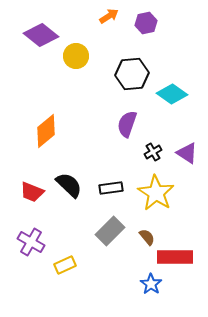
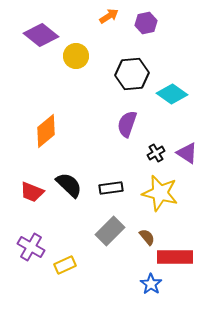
black cross: moved 3 px right, 1 px down
yellow star: moved 4 px right; rotated 18 degrees counterclockwise
purple cross: moved 5 px down
